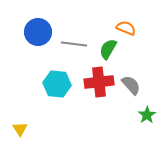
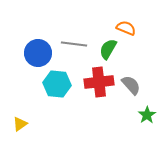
blue circle: moved 21 px down
yellow triangle: moved 5 px up; rotated 28 degrees clockwise
